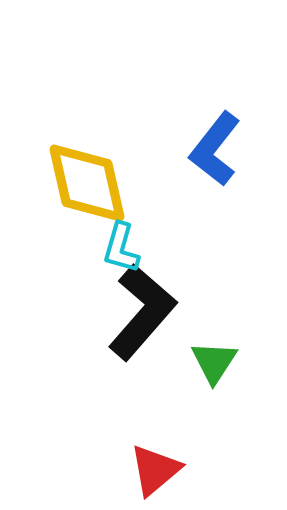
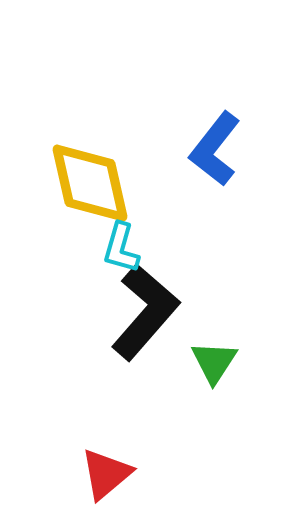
yellow diamond: moved 3 px right
black L-shape: moved 3 px right
red triangle: moved 49 px left, 4 px down
